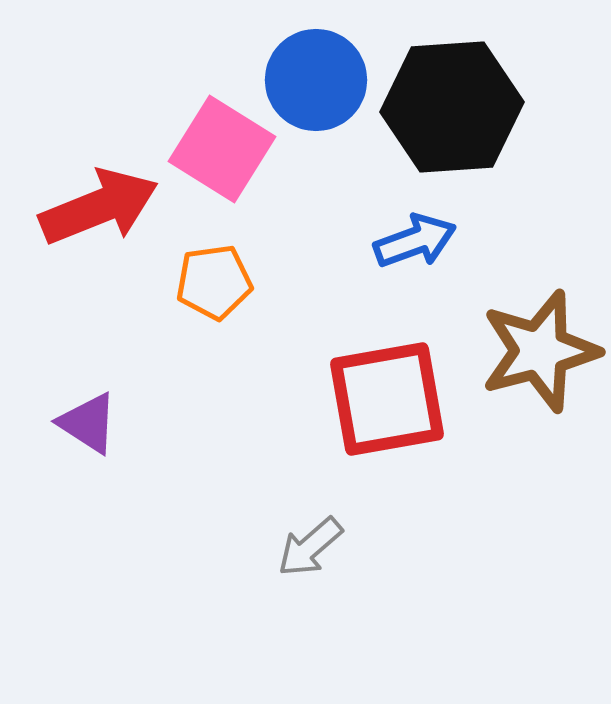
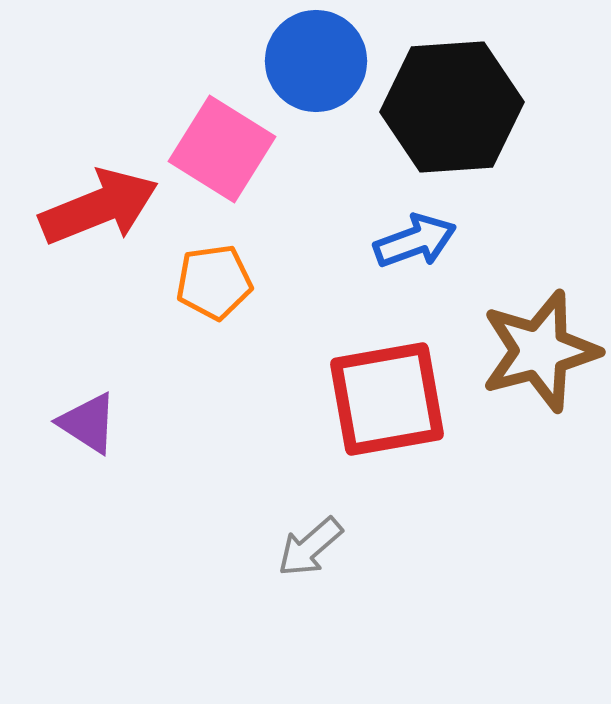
blue circle: moved 19 px up
